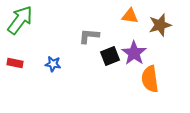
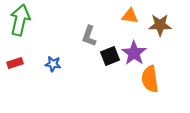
green arrow: rotated 24 degrees counterclockwise
brown star: rotated 15 degrees clockwise
gray L-shape: rotated 75 degrees counterclockwise
red rectangle: rotated 28 degrees counterclockwise
